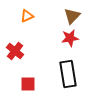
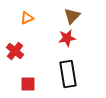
orange triangle: moved 2 px down
red star: moved 3 px left
